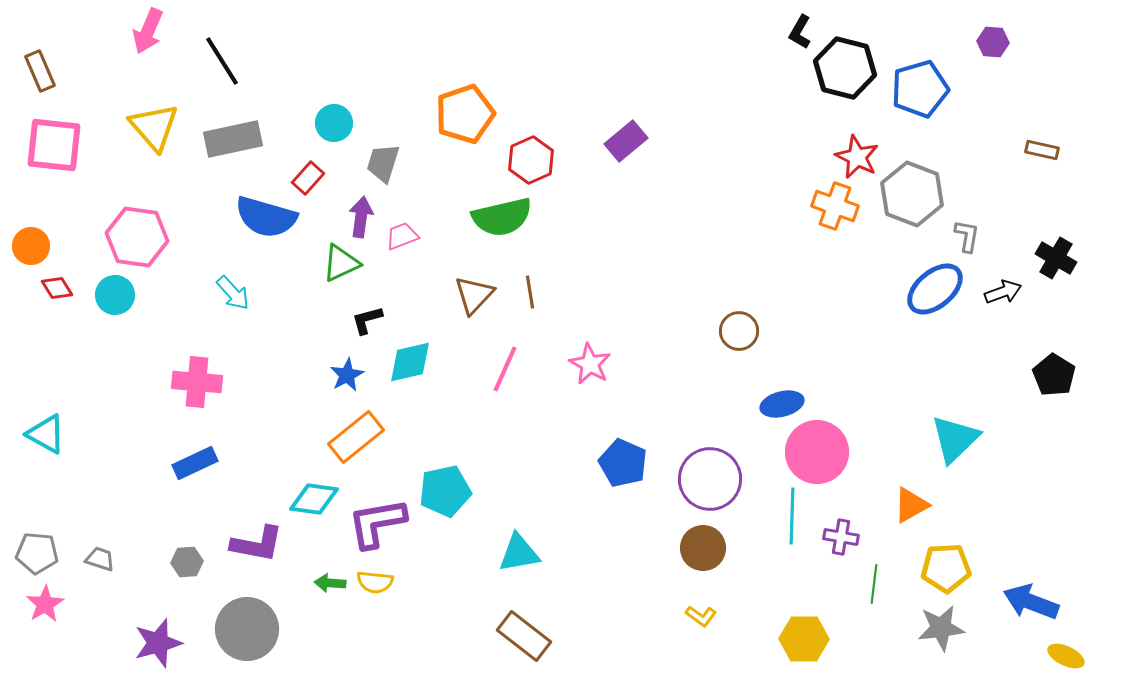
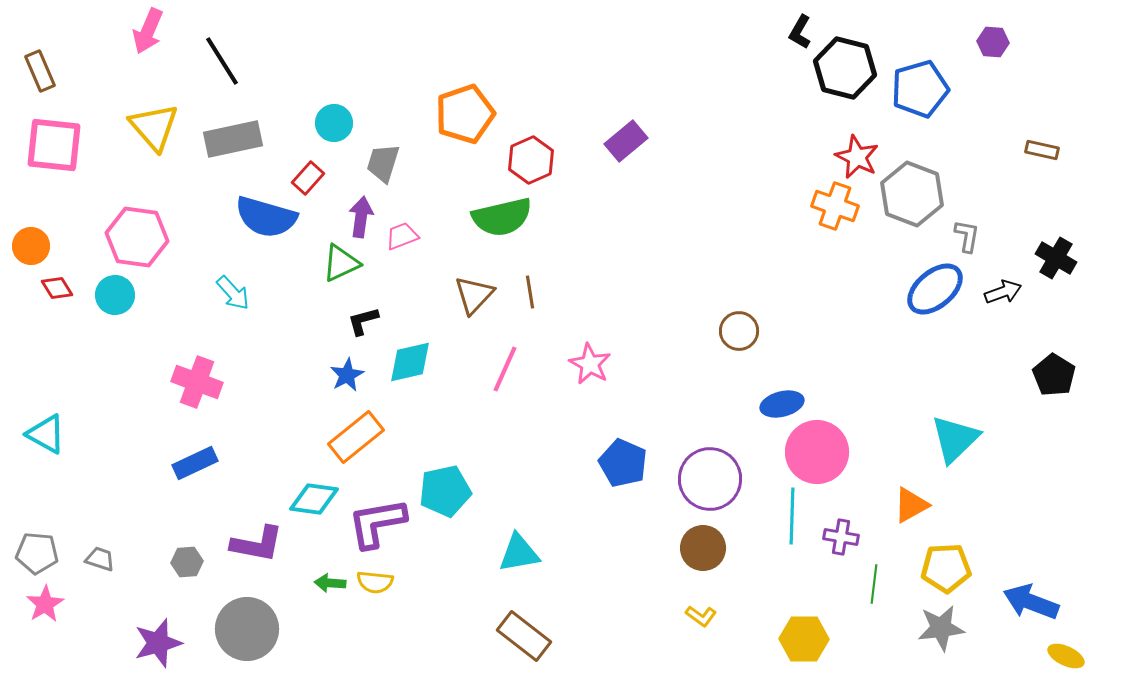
black L-shape at (367, 320): moved 4 px left, 1 px down
pink cross at (197, 382): rotated 15 degrees clockwise
